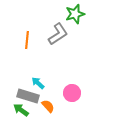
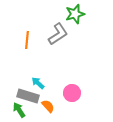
green arrow: moved 2 px left; rotated 21 degrees clockwise
